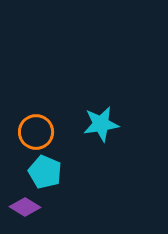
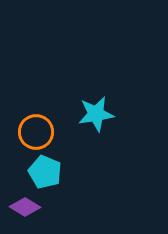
cyan star: moved 5 px left, 10 px up
